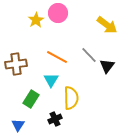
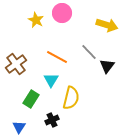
pink circle: moved 4 px right
yellow star: rotated 14 degrees counterclockwise
yellow arrow: rotated 20 degrees counterclockwise
gray line: moved 3 px up
brown cross: rotated 30 degrees counterclockwise
yellow semicircle: rotated 15 degrees clockwise
black cross: moved 3 px left, 1 px down
blue triangle: moved 1 px right, 2 px down
